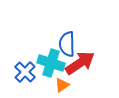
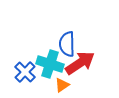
cyan cross: moved 1 px left, 1 px down
